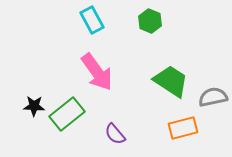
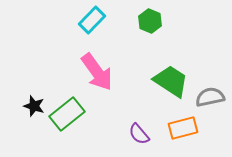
cyan rectangle: rotated 72 degrees clockwise
gray semicircle: moved 3 px left
black star: rotated 15 degrees clockwise
purple semicircle: moved 24 px right
